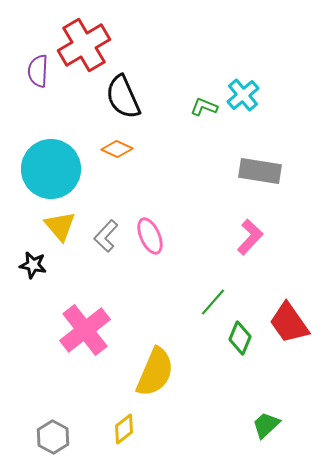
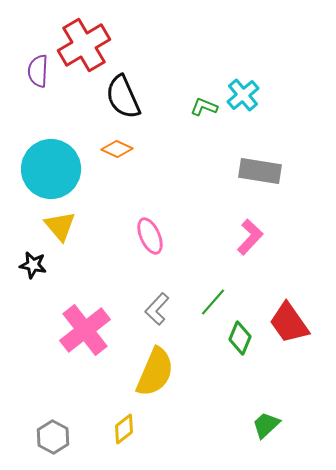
gray L-shape: moved 51 px right, 73 px down
